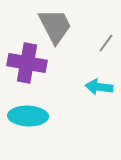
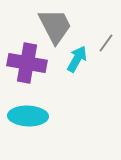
cyan arrow: moved 22 px left, 28 px up; rotated 112 degrees clockwise
